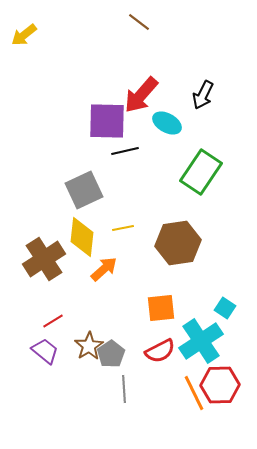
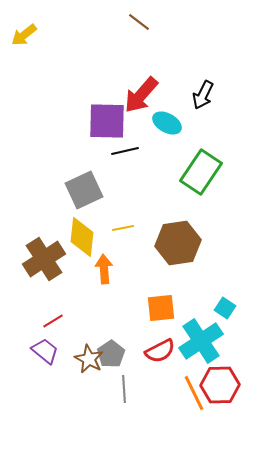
orange arrow: rotated 52 degrees counterclockwise
brown star: moved 13 px down; rotated 12 degrees counterclockwise
